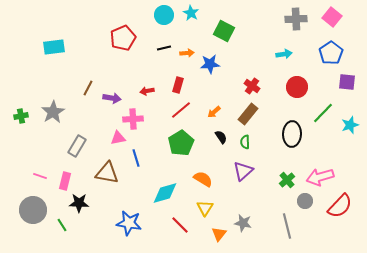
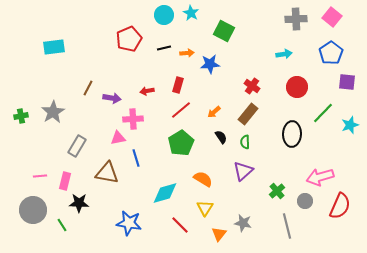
red pentagon at (123, 38): moved 6 px right, 1 px down
pink line at (40, 176): rotated 24 degrees counterclockwise
green cross at (287, 180): moved 10 px left, 11 px down
red semicircle at (340, 206): rotated 20 degrees counterclockwise
